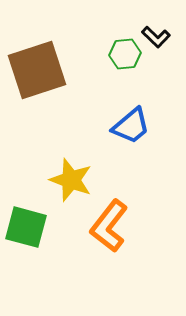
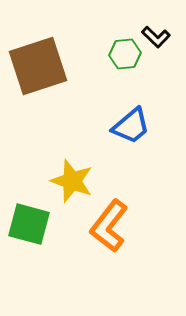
brown square: moved 1 px right, 4 px up
yellow star: moved 1 px right, 1 px down
green square: moved 3 px right, 3 px up
